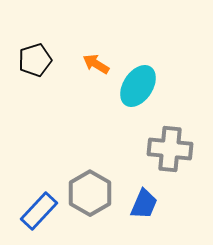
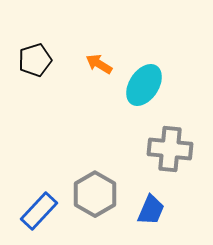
orange arrow: moved 3 px right
cyan ellipse: moved 6 px right, 1 px up
gray hexagon: moved 5 px right, 1 px down
blue trapezoid: moved 7 px right, 6 px down
